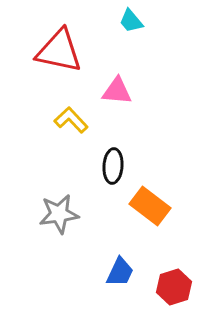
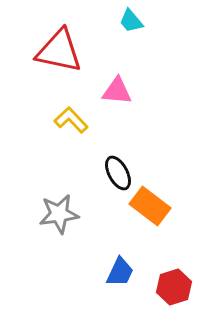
black ellipse: moved 5 px right, 7 px down; rotated 32 degrees counterclockwise
